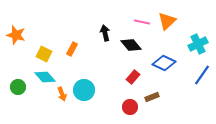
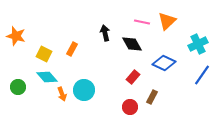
orange star: moved 1 px down
black diamond: moved 1 px right, 1 px up; rotated 10 degrees clockwise
cyan diamond: moved 2 px right
brown rectangle: rotated 40 degrees counterclockwise
